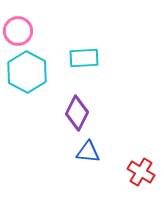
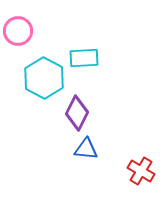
cyan hexagon: moved 17 px right, 6 px down
blue triangle: moved 2 px left, 3 px up
red cross: moved 1 px up
